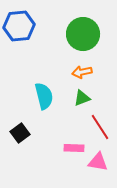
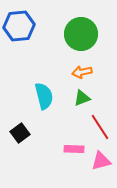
green circle: moved 2 px left
pink rectangle: moved 1 px down
pink triangle: moved 3 px right, 1 px up; rotated 25 degrees counterclockwise
